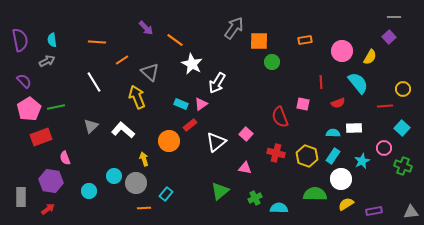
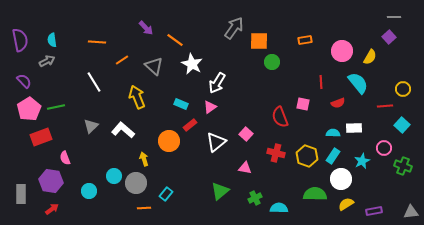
gray triangle at (150, 72): moved 4 px right, 6 px up
pink triangle at (201, 104): moved 9 px right, 3 px down
cyan square at (402, 128): moved 3 px up
gray rectangle at (21, 197): moved 3 px up
red arrow at (48, 209): moved 4 px right
